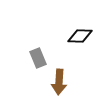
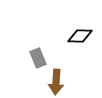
brown arrow: moved 3 px left
